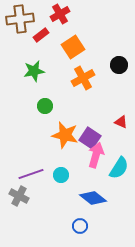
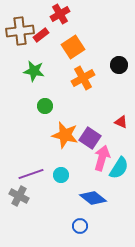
brown cross: moved 12 px down
green star: rotated 20 degrees clockwise
pink arrow: moved 6 px right, 3 px down
